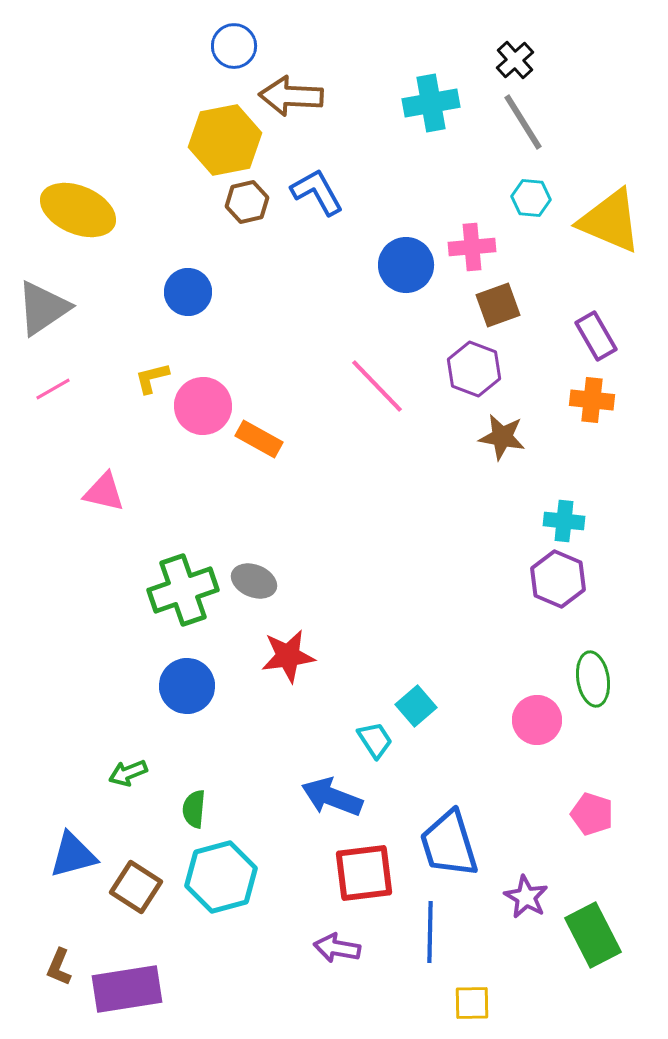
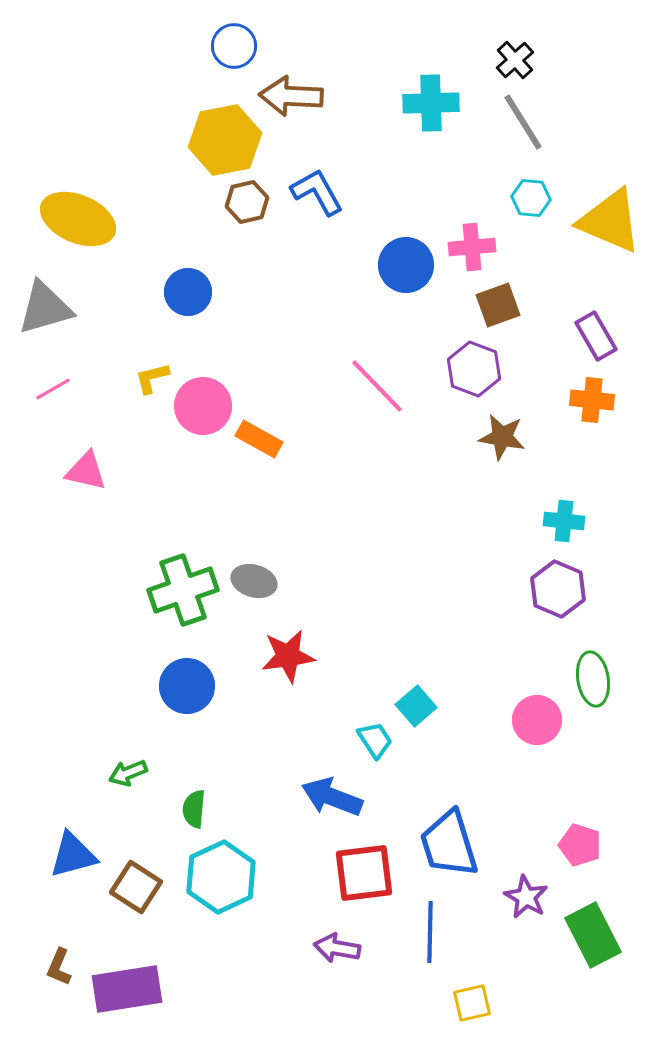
cyan cross at (431, 103): rotated 8 degrees clockwise
yellow ellipse at (78, 210): moved 9 px down
gray triangle at (43, 308): moved 2 px right; rotated 18 degrees clockwise
pink triangle at (104, 492): moved 18 px left, 21 px up
purple hexagon at (558, 579): moved 10 px down
gray ellipse at (254, 581): rotated 6 degrees counterclockwise
pink pentagon at (592, 814): moved 12 px left, 31 px down
cyan hexagon at (221, 877): rotated 10 degrees counterclockwise
yellow square at (472, 1003): rotated 12 degrees counterclockwise
